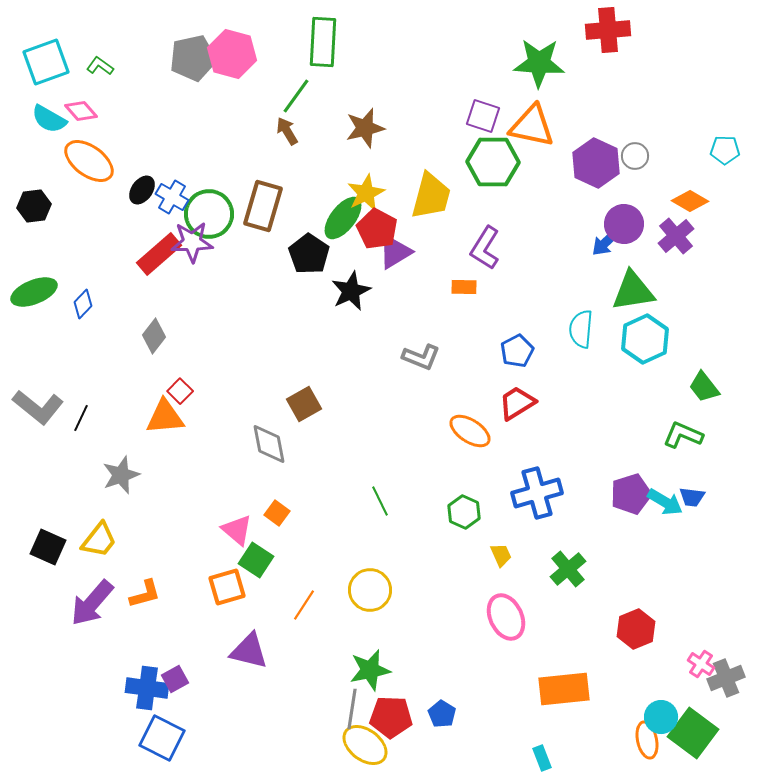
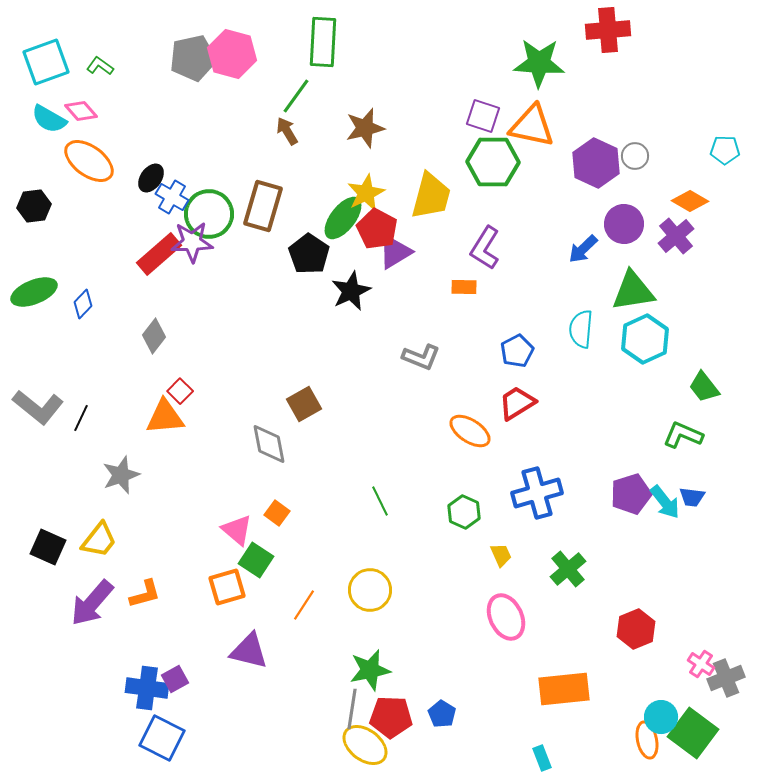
black ellipse at (142, 190): moved 9 px right, 12 px up
blue arrow at (606, 242): moved 23 px left, 7 px down
cyan arrow at (665, 502): rotated 21 degrees clockwise
